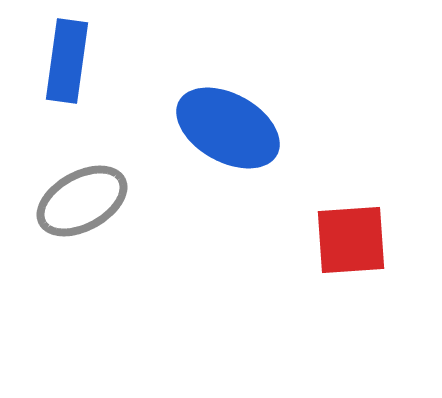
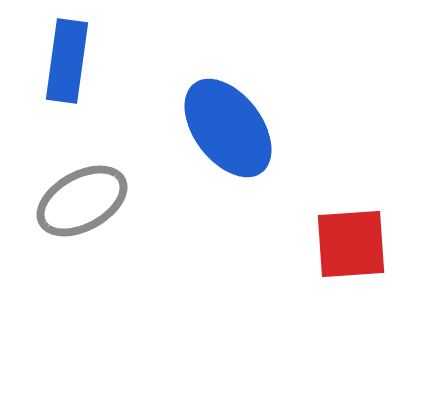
blue ellipse: rotated 24 degrees clockwise
red square: moved 4 px down
